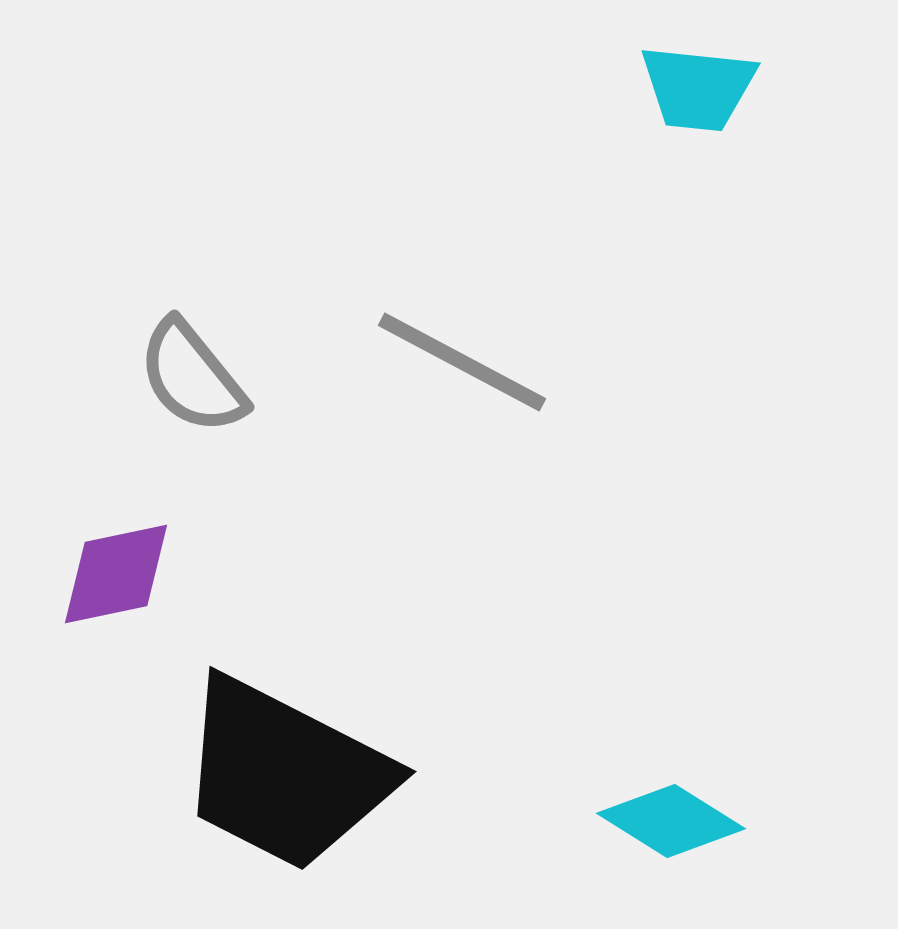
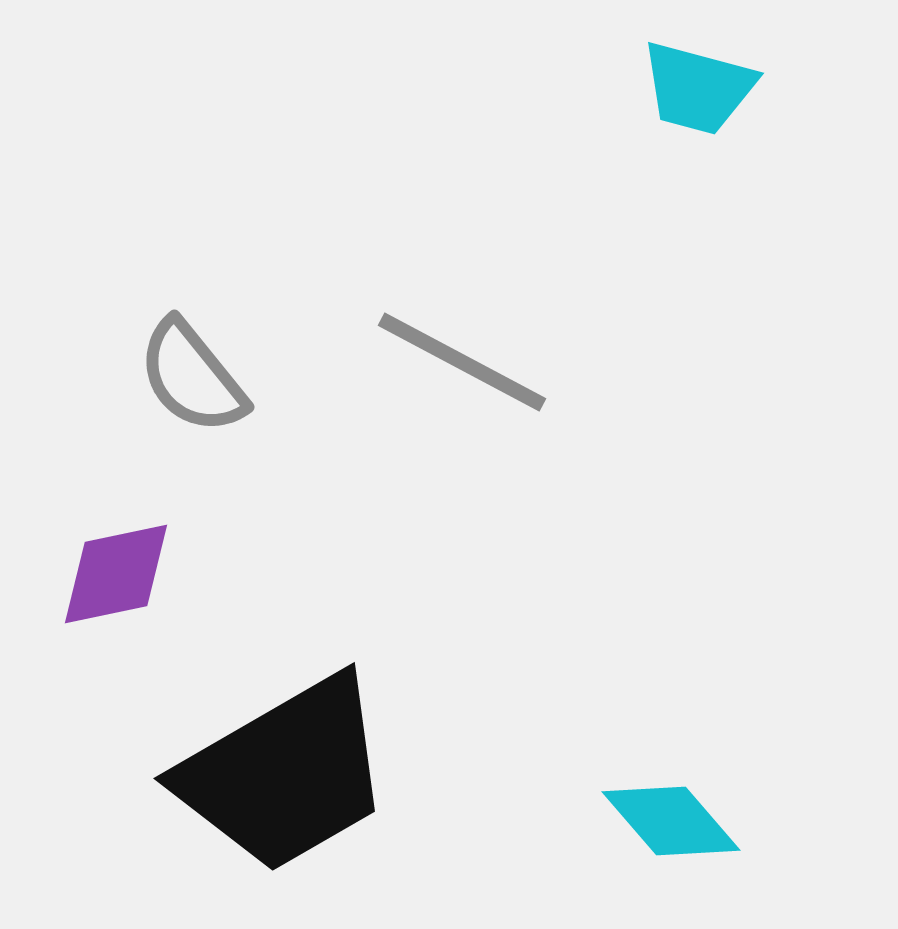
cyan trapezoid: rotated 9 degrees clockwise
black trapezoid: rotated 57 degrees counterclockwise
cyan diamond: rotated 17 degrees clockwise
